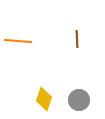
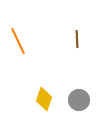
orange line: rotated 60 degrees clockwise
